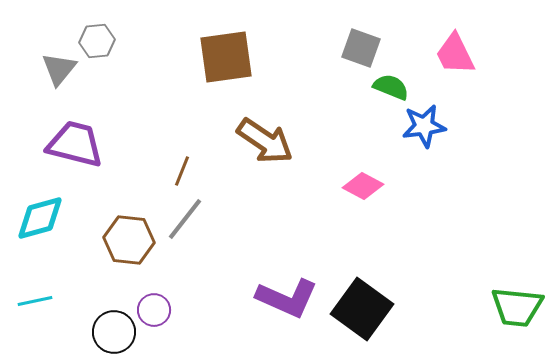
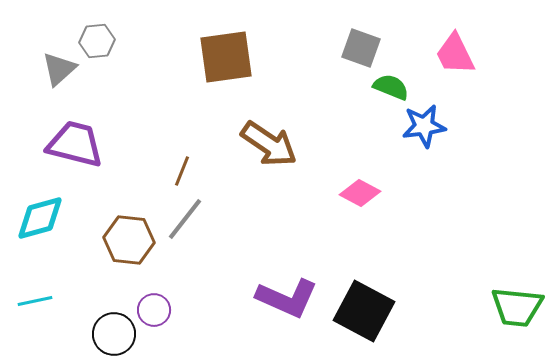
gray triangle: rotated 9 degrees clockwise
brown arrow: moved 4 px right, 3 px down
pink diamond: moved 3 px left, 7 px down
black square: moved 2 px right, 2 px down; rotated 8 degrees counterclockwise
black circle: moved 2 px down
